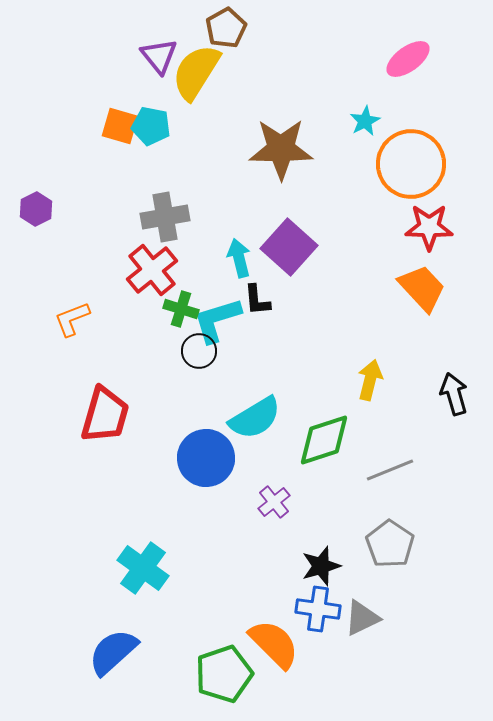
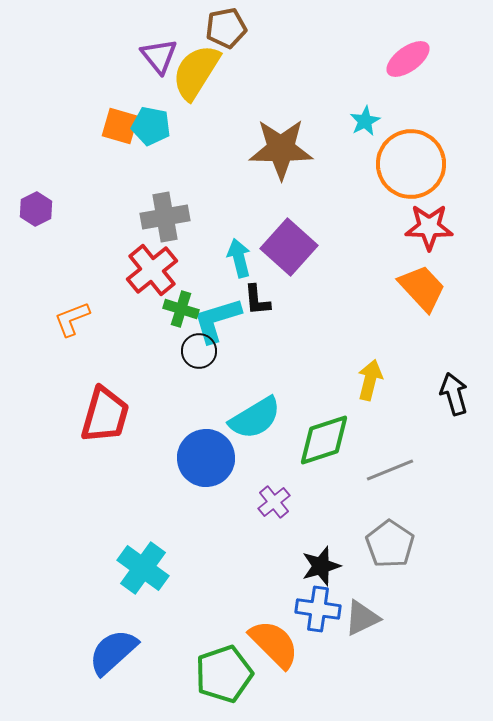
brown pentagon: rotated 18 degrees clockwise
